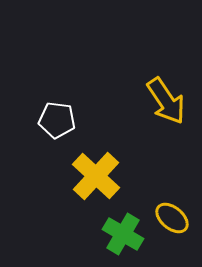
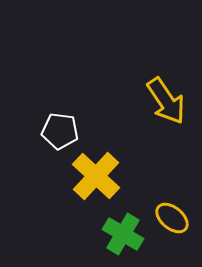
white pentagon: moved 3 px right, 11 px down
